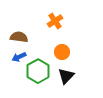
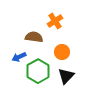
brown semicircle: moved 15 px right
